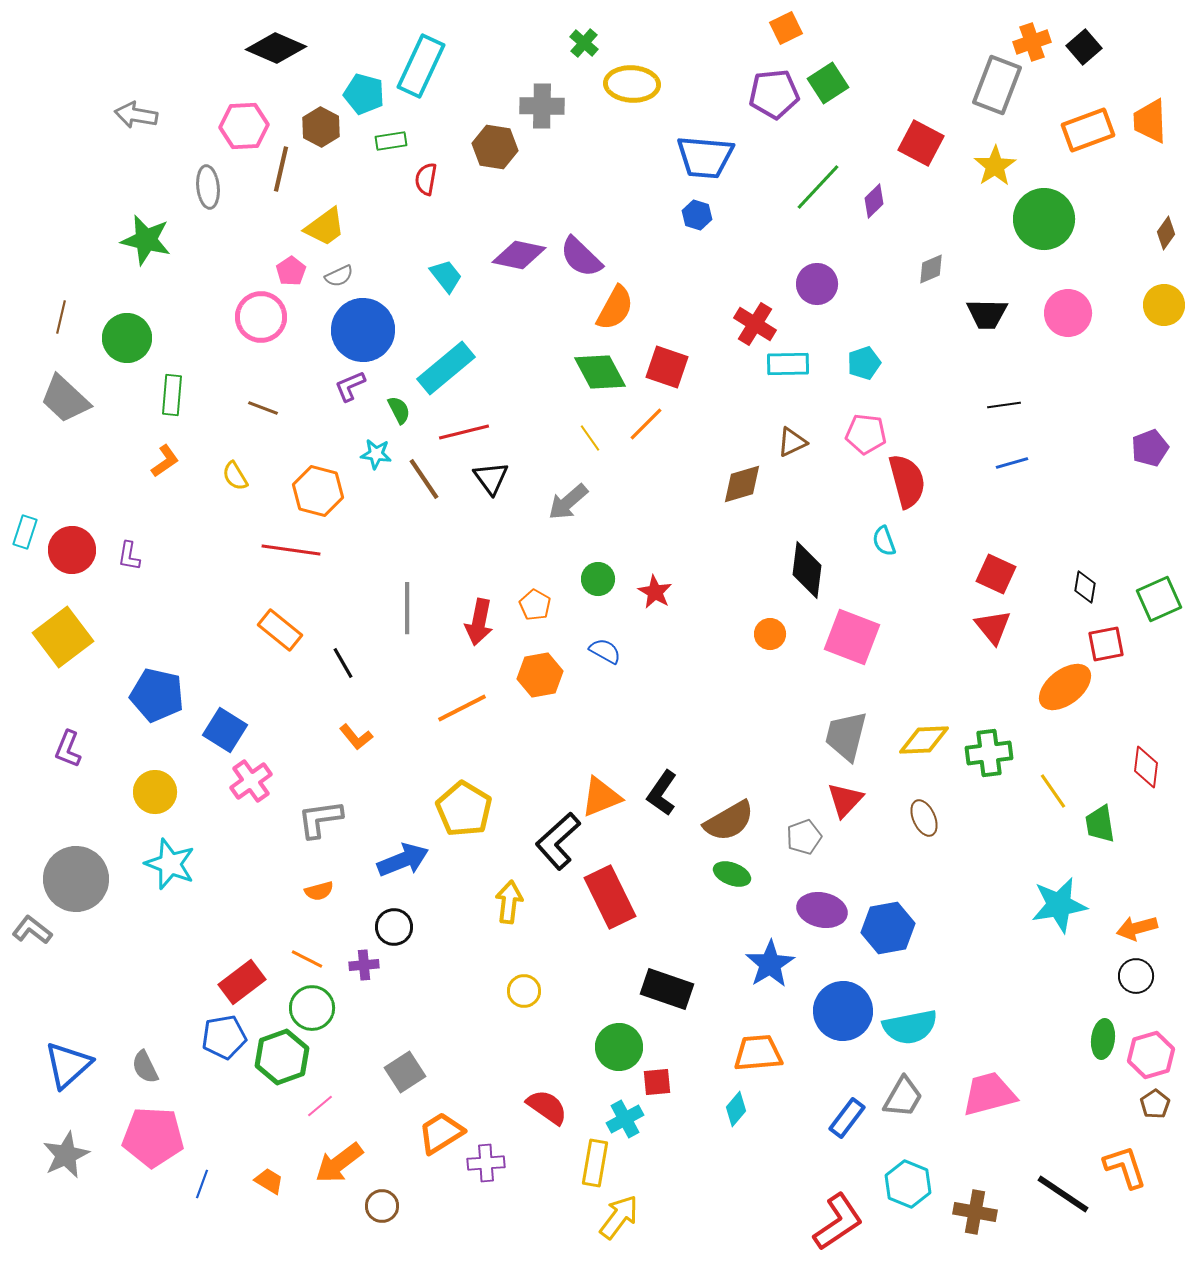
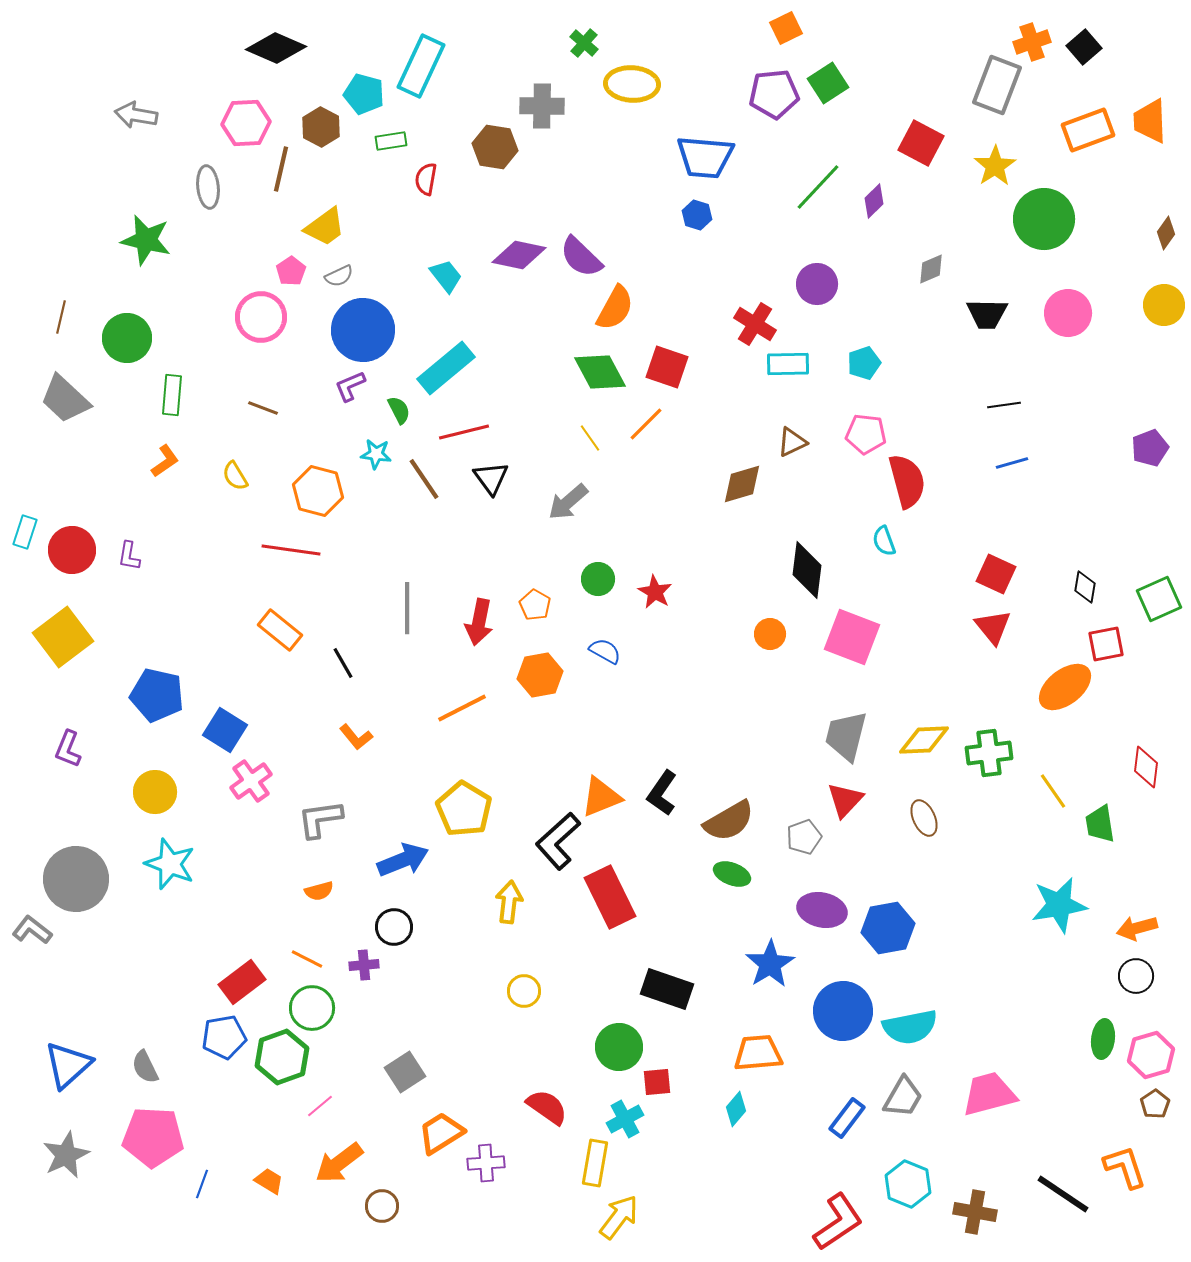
pink hexagon at (244, 126): moved 2 px right, 3 px up
